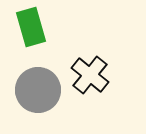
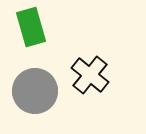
gray circle: moved 3 px left, 1 px down
